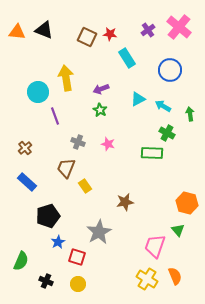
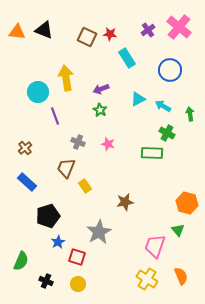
orange semicircle: moved 6 px right
